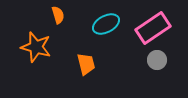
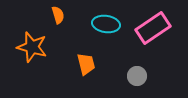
cyan ellipse: rotated 36 degrees clockwise
orange star: moved 4 px left
gray circle: moved 20 px left, 16 px down
